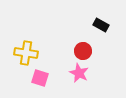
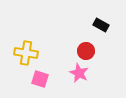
red circle: moved 3 px right
pink square: moved 1 px down
